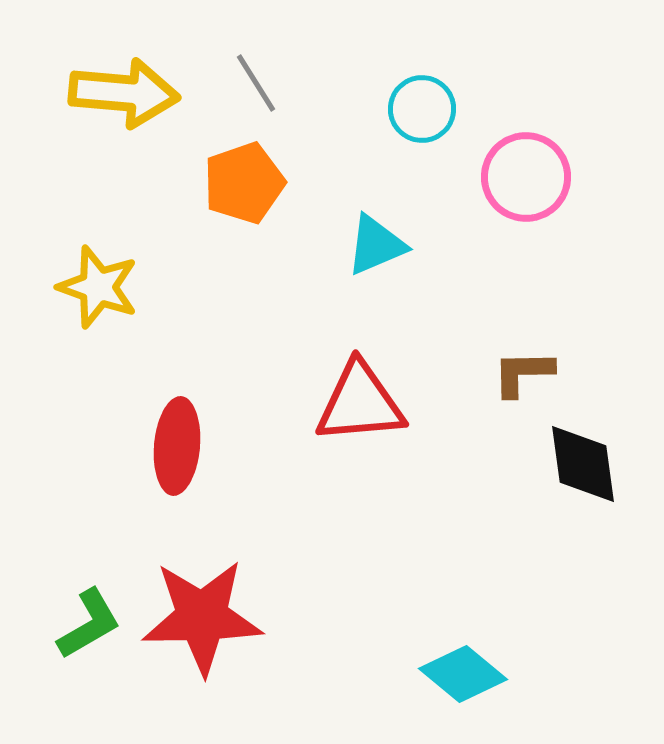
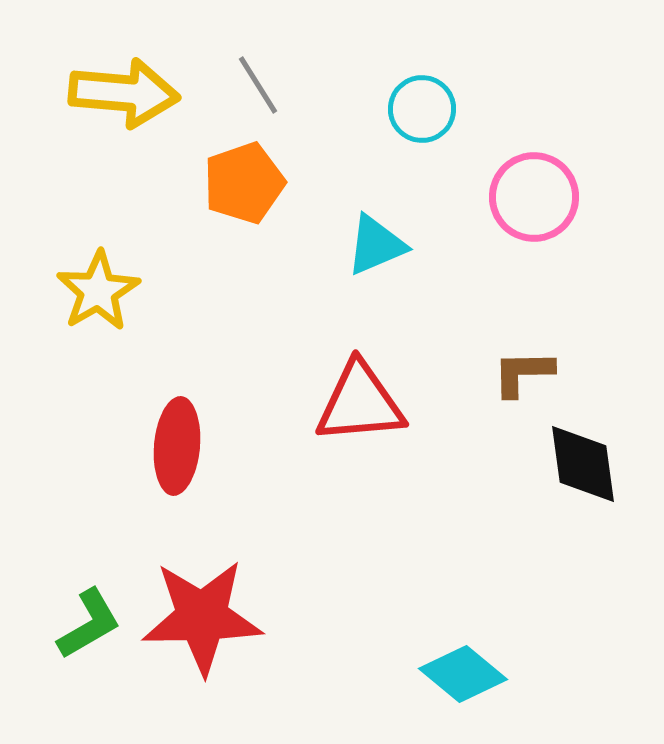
gray line: moved 2 px right, 2 px down
pink circle: moved 8 px right, 20 px down
yellow star: moved 4 px down; rotated 22 degrees clockwise
